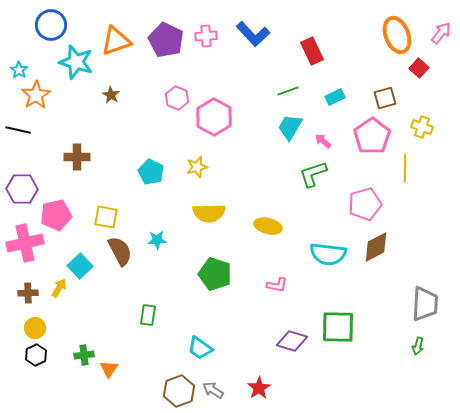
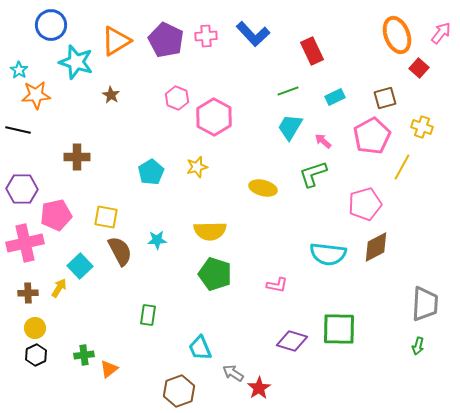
orange triangle at (116, 41): rotated 12 degrees counterclockwise
orange star at (36, 95): rotated 28 degrees clockwise
pink pentagon at (372, 136): rotated 6 degrees clockwise
yellow line at (405, 168): moved 3 px left, 1 px up; rotated 28 degrees clockwise
cyan pentagon at (151, 172): rotated 15 degrees clockwise
yellow semicircle at (209, 213): moved 1 px right, 18 px down
yellow ellipse at (268, 226): moved 5 px left, 38 px up
green square at (338, 327): moved 1 px right, 2 px down
cyan trapezoid at (200, 348): rotated 32 degrees clockwise
orange triangle at (109, 369): rotated 18 degrees clockwise
gray arrow at (213, 390): moved 20 px right, 17 px up
